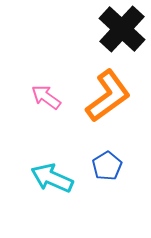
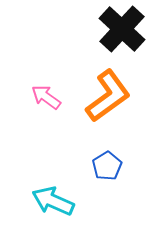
cyan arrow: moved 1 px right, 23 px down
